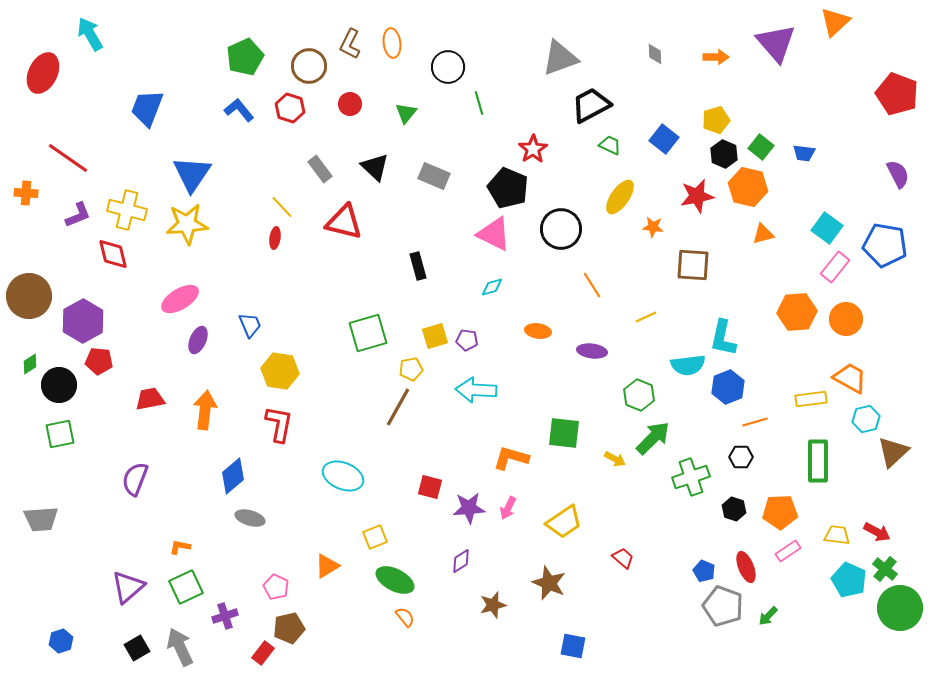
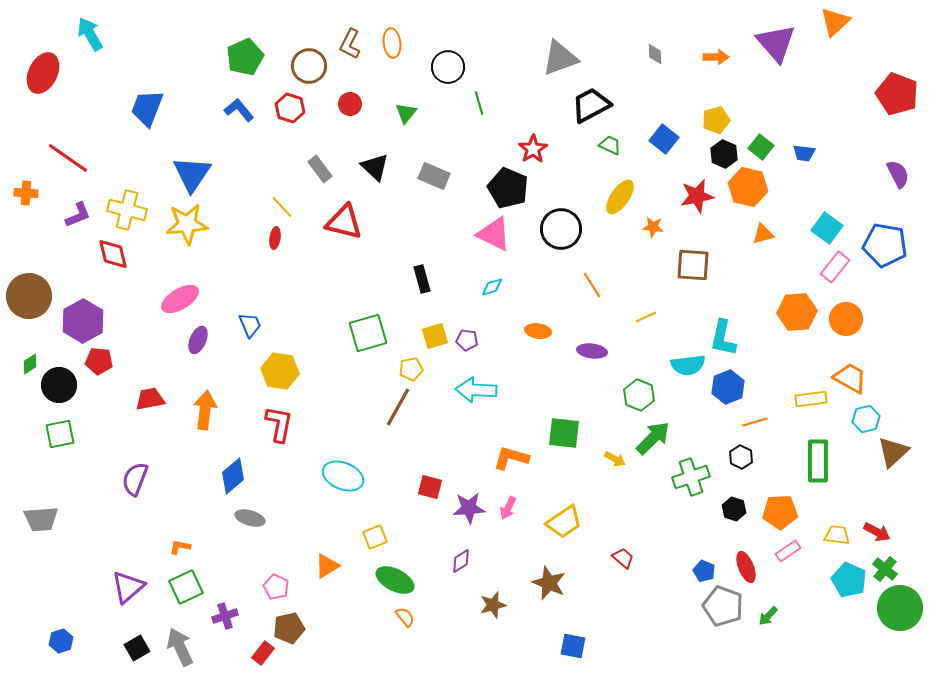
black rectangle at (418, 266): moved 4 px right, 13 px down
black hexagon at (741, 457): rotated 25 degrees clockwise
